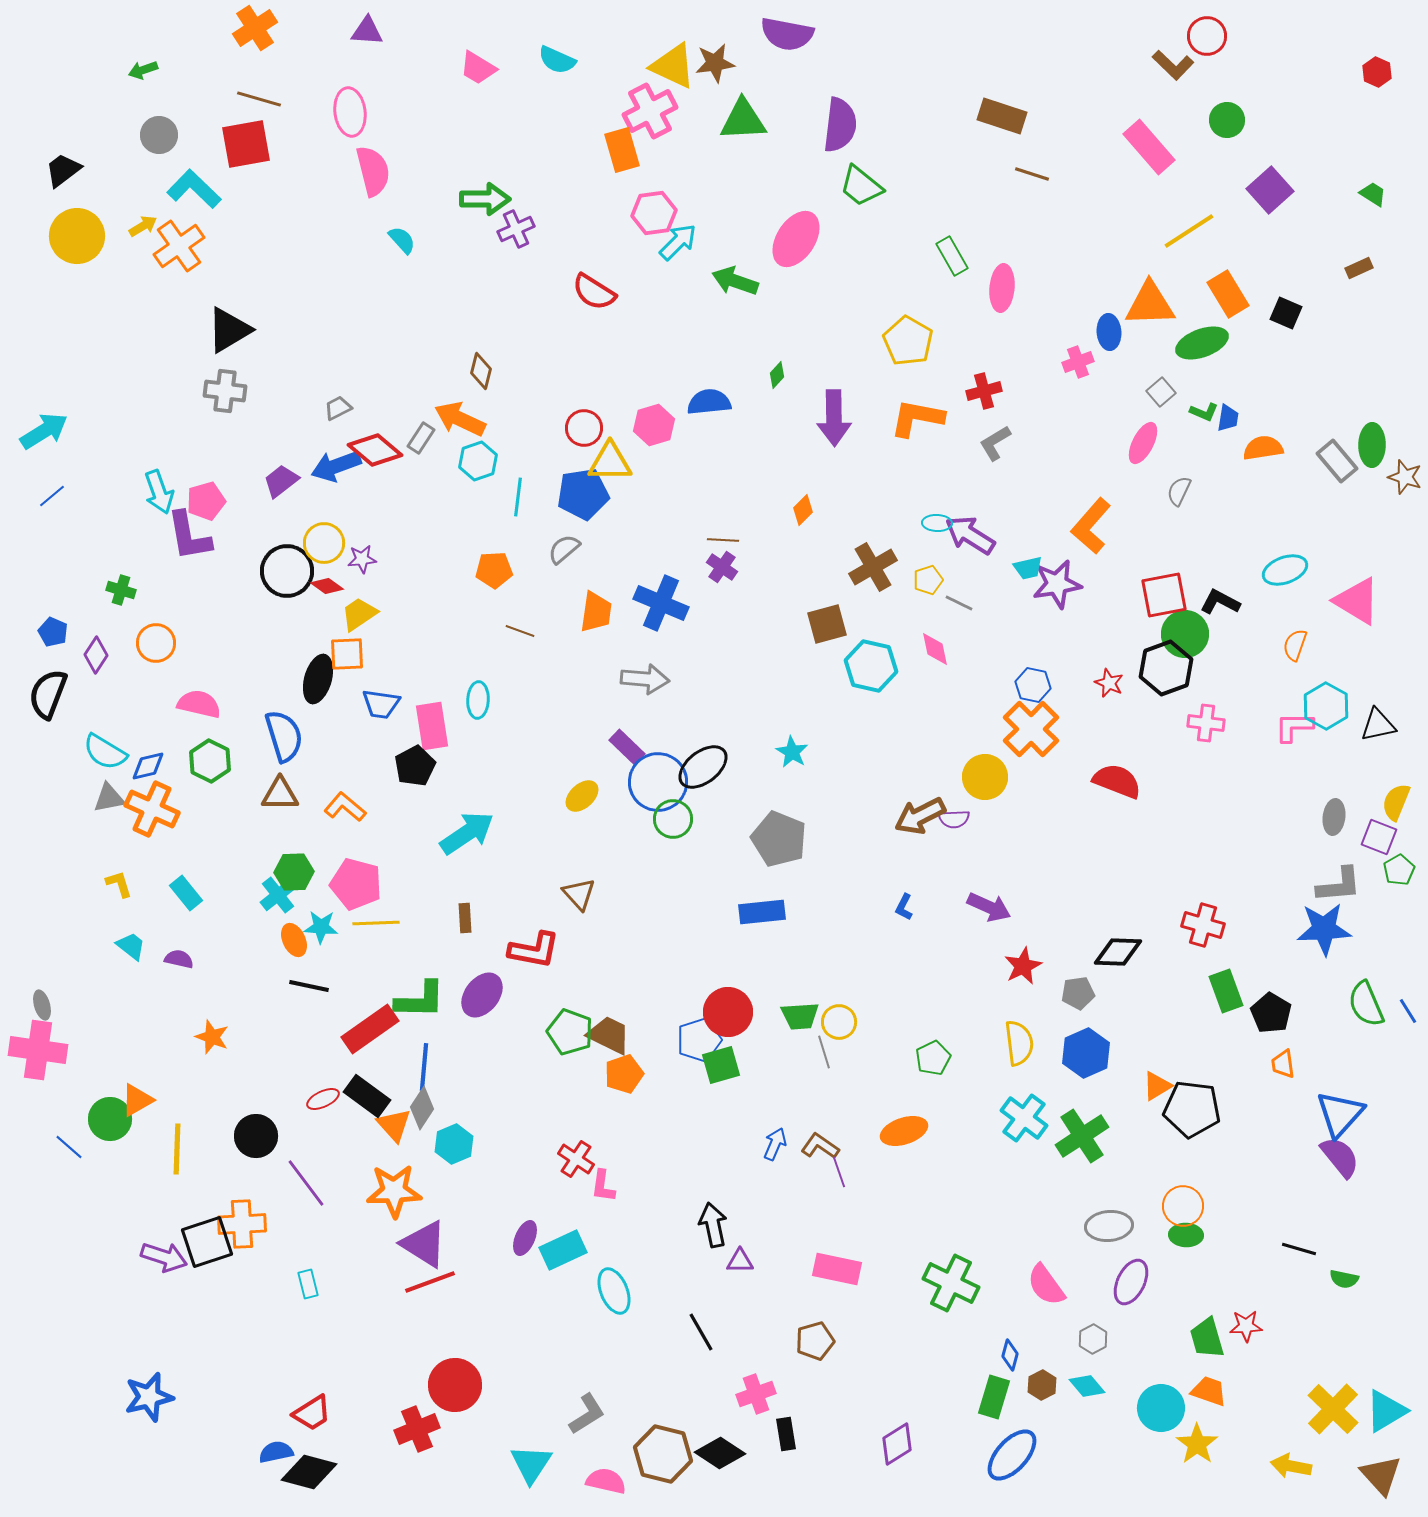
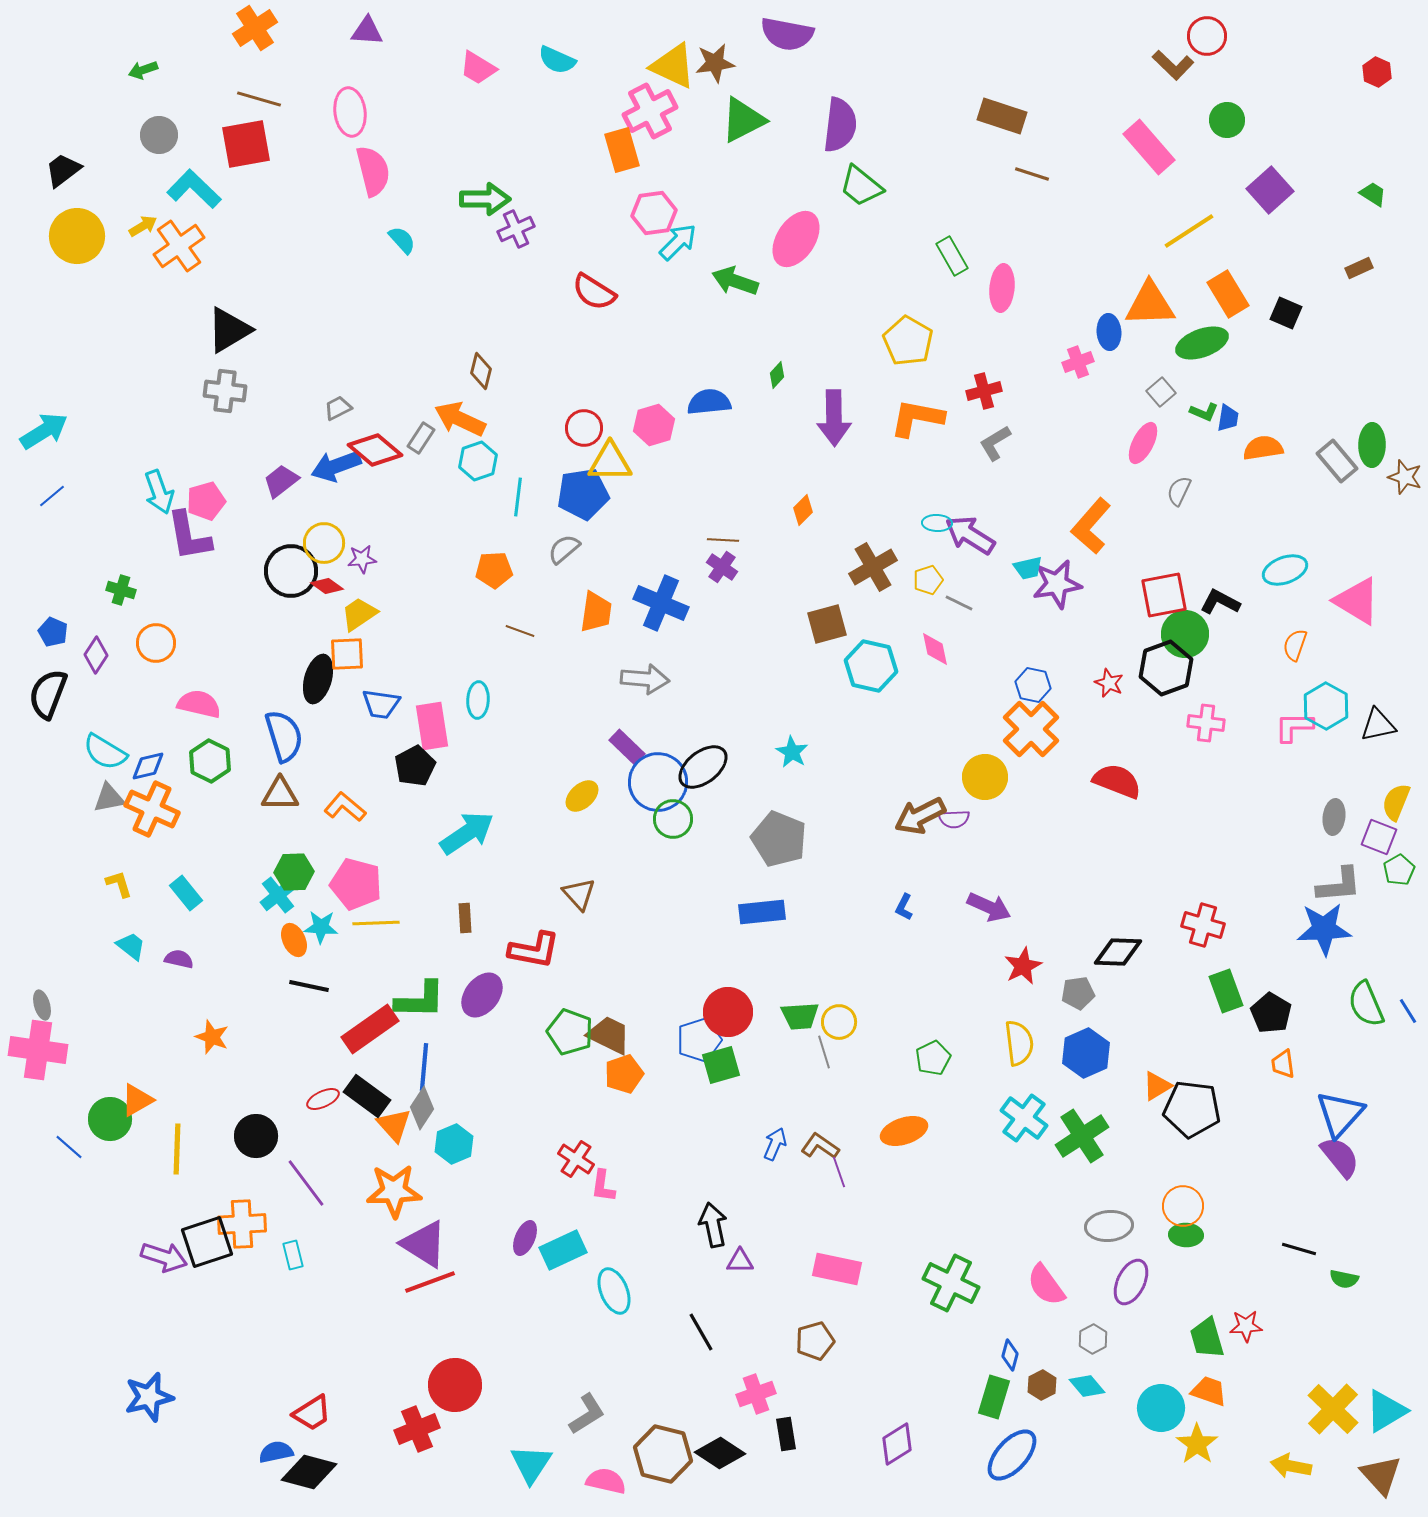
green triangle at (743, 120): rotated 24 degrees counterclockwise
black circle at (287, 571): moved 4 px right
cyan rectangle at (308, 1284): moved 15 px left, 29 px up
